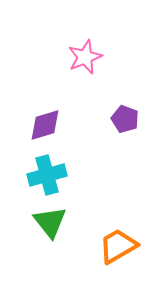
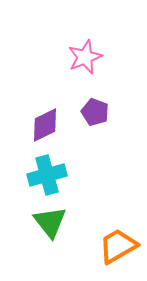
purple pentagon: moved 30 px left, 7 px up
purple diamond: rotated 9 degrees counterclockwise
